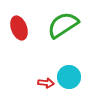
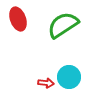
red ellipse: moved 1 px left, 9 px up
